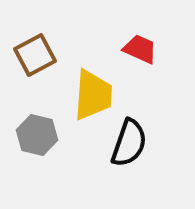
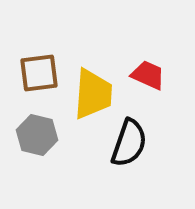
red trapezoid: moved 8 px right, 26 px down
brown square: moved 4 px right, 18 px down; rotated 21 degrees clockwise
yellow trapezoid: moved 1 px up
